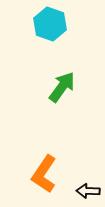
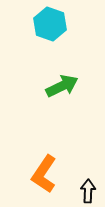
green arrow: moved 1 px up; rotated 28 degrees clockwise
black arrow: rotated 90 degrees clockwise
